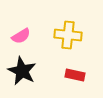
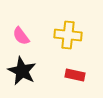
pink semicircle: rotated 84 degrees clockwise
